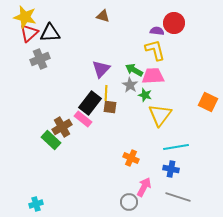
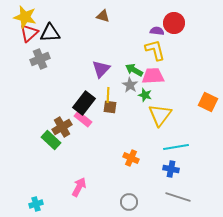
yellow line: moved 2 px right, 2 px down
black rectangle: moved 6 px left
pink arrow: moved 65 px left
